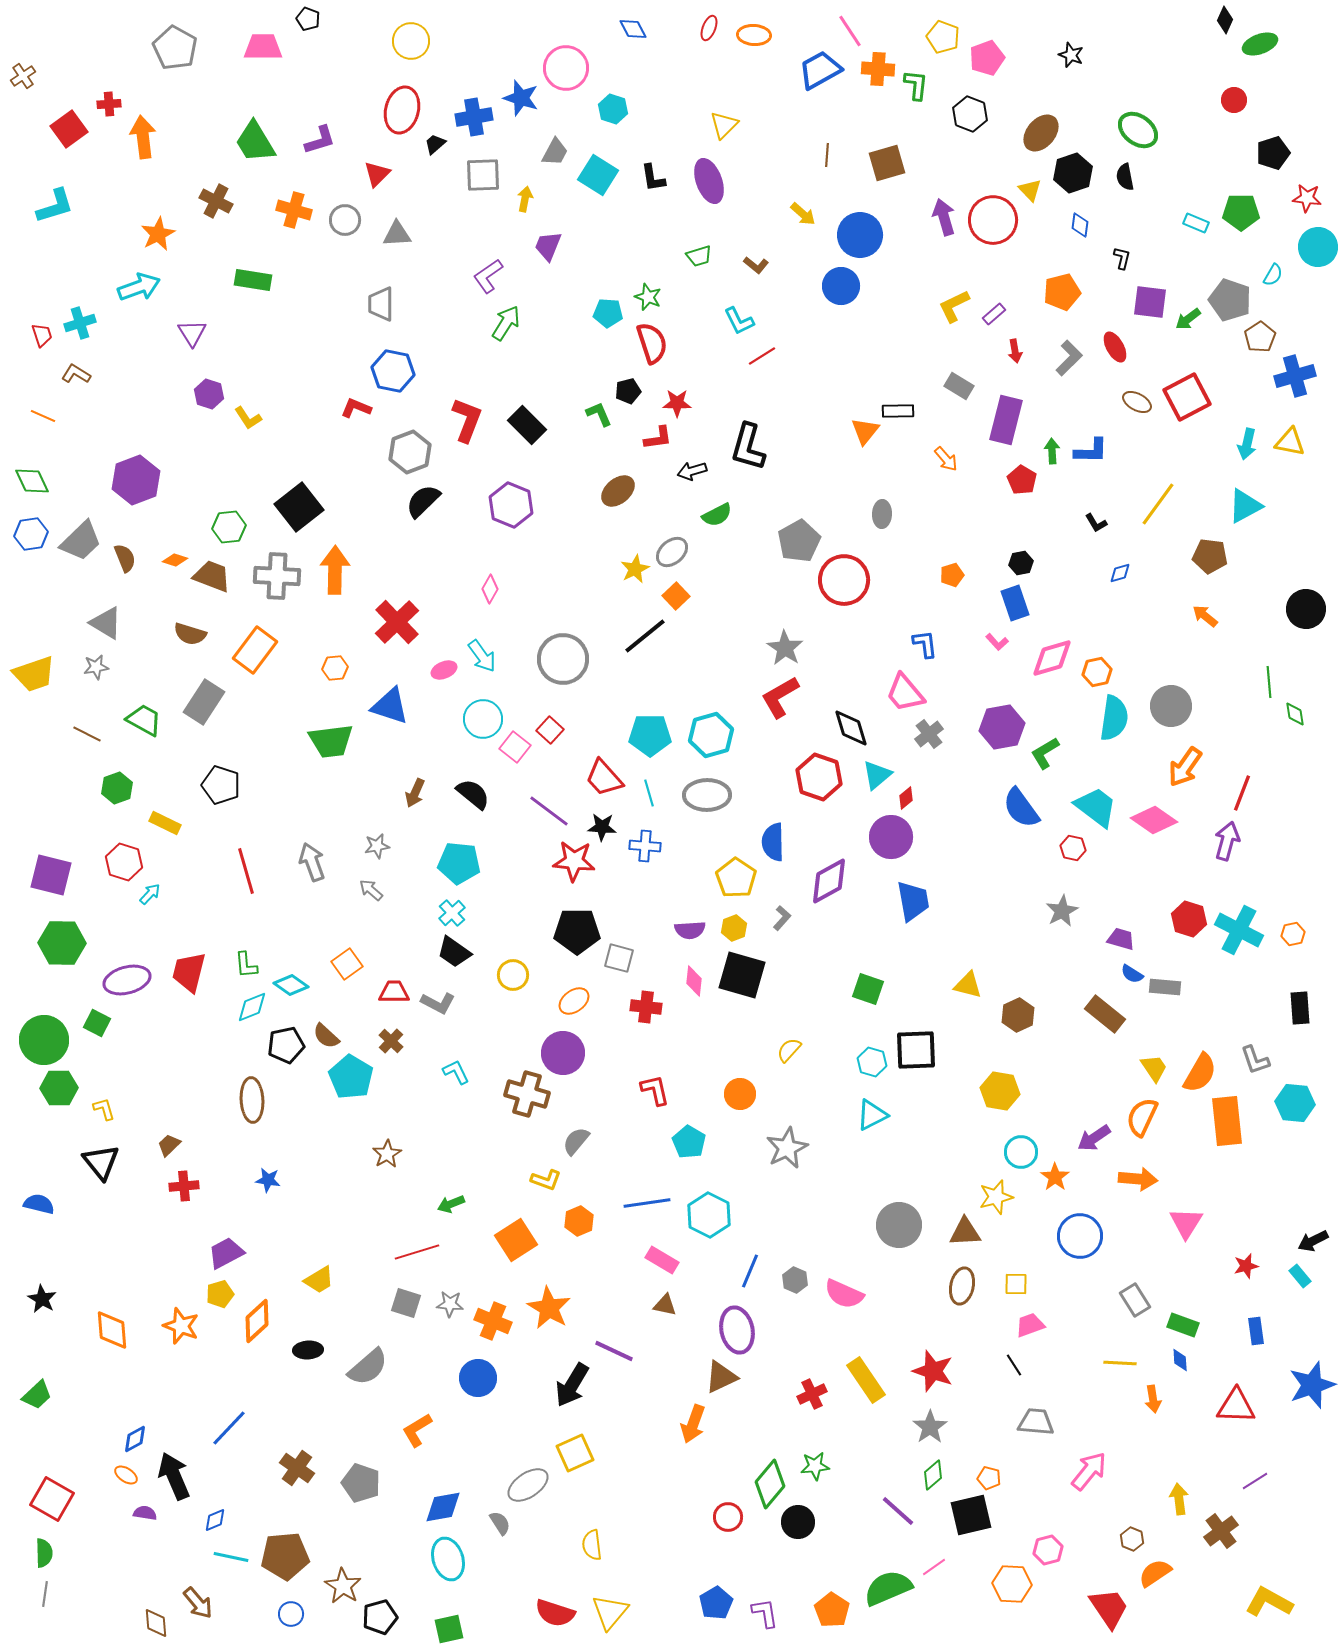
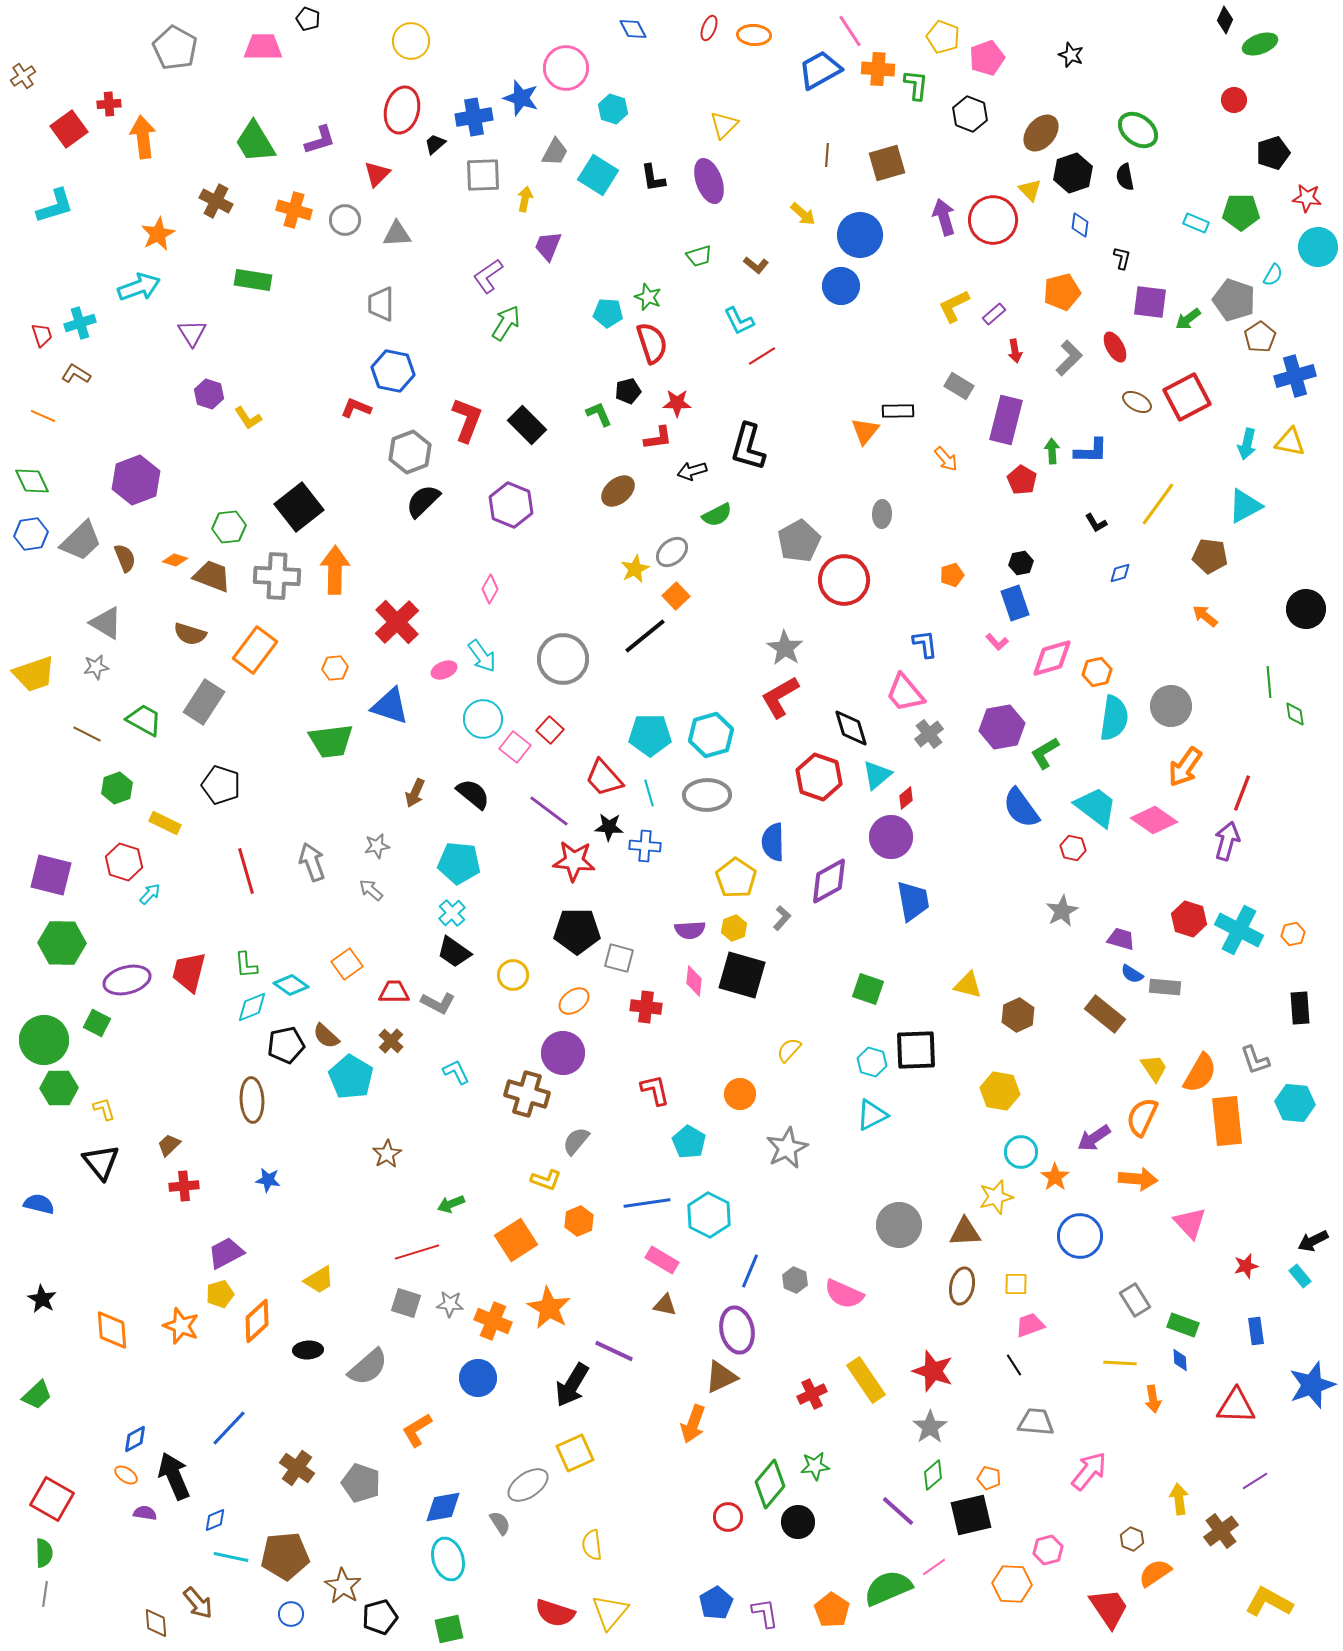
gray pentagon at (1230, 300): moved 4 px right
black star at (602, 827): moved 7 px right
pink triangle at (1186, 1223): moved 4 px right; rotated 15 degrees counterclockwise
